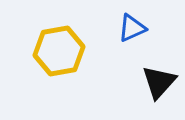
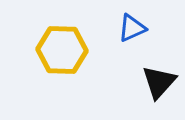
yellow hexagon: moved 3 px right, 1 px up; rotated 12 degrees clockwise
